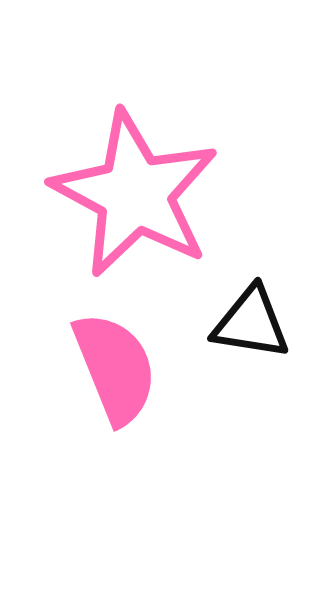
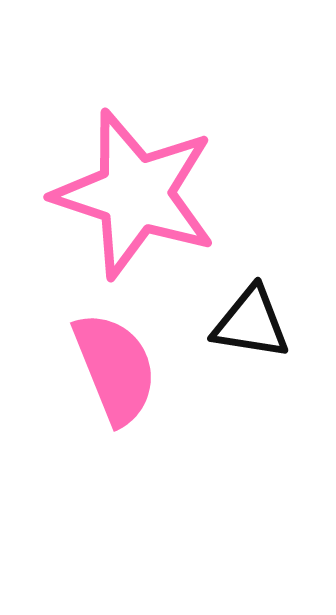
pink star: rotated 10 degrees counterclockwise
